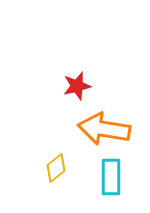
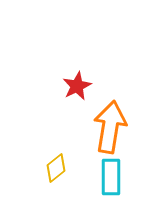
red star: rotated 12 degrees counterclockwise
orange arrow: moved 6 px right, 2 px up; rotated 90 degrees clockwise
